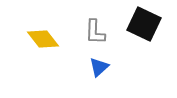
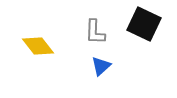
yellow diamond: moved 5 px left, 7 px down
blue triangle: moved 2 px right, 1 px up
